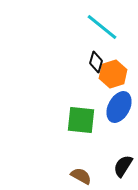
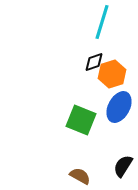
cyan line: moved 5 px up; rotated 68 degrees clockwise
black diamond: moved 2 px left; rotated 55 degrees clockwise
orange hexagon: moved 1 px left
green square: rotated 16 degrees clockwise
brown semicircle: moved 1 px left
